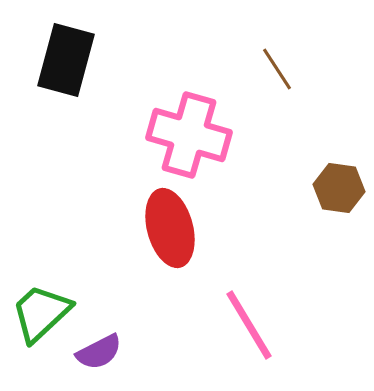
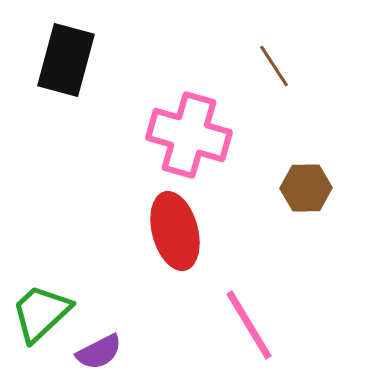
brown line: moved 3 px left, 3 px up
brown hexagon: moved 33 px left; rotated 9 degrees counterclockwise
red ellipse: moved 5 px right, 3 px down
